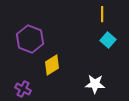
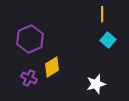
purple hexagon: rotated 16 degrees clockwise
yellow diamond: moved 2 px down
white star: moved 1 px right; rotated 18 degrees counterclockwise
purple cross: moved 6 px right, 11 px up
